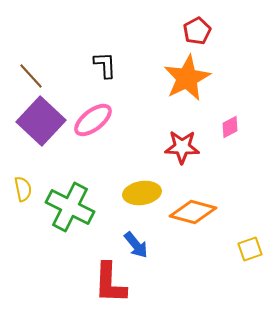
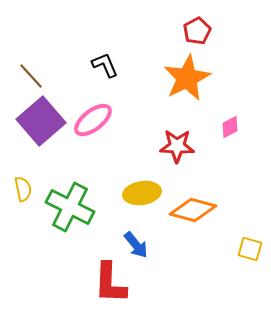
black L-shape: rotated 20 degrees counterclockwise
purple square: rotated 6 degrees clockwise
red star: moved 5 px left, 1 px up
orange diamond: moved 2 px up
yellow square: rotated 35 degrees clockwise
